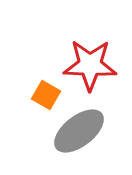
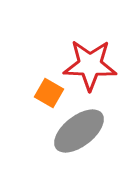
orange square: moved 3 px right, 2 px up
